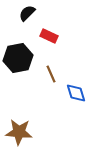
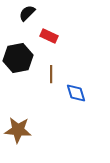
brown line: rotated 24 degrees clockwise
brown star: moved 1 px left, 2 px up
